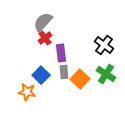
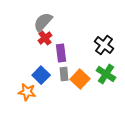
gray rectangle: moved 2 px down
